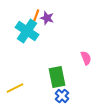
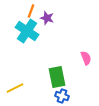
orange line: moved 5 px left, 5 px up
blue cross: rotated 24 degrees counterclockwise
